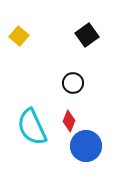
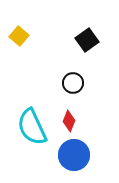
black square: moved 5 px down
blue circle: moved 12 px left, 9 px down
